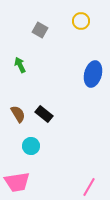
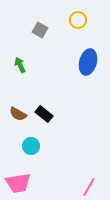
yellow circle: moved 3 px left, 1 px up
blue ellipse: moved 5 px left, 12 px up
brown semicircle: rotated 150 degrees clockwise
pink trapezoid: moved 1 px right, 1 px down
